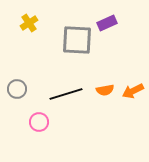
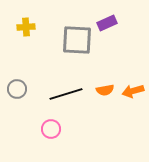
yellow cross: moved 3 px left, 4 px down; rotated 30 degrees clockwise
orange arrow: rotated 10 degrees clockwise
pink circle: moved 12 px right, 7 px down
